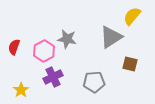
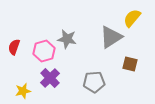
yellow semicircle: moved 2 px down
pink hexagon: rotated 10 degrees clockwise
purple cross: moved 3 px left, 1 px down; rotated 18 degrees counterclockwise
yellow star: moved 2 px right, 1 px down; rotated 21 degrees clockwise
